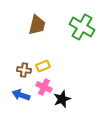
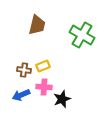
green cross: moved 8 px down
pink cross: rotated 21 degrees counterclockwise
blue arrow: rotated 42 degrees counterclockwise
